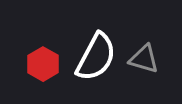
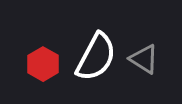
gray triangle: rotated 16 degrees clockwise
